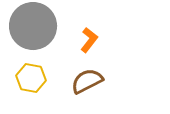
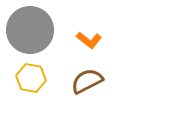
gray circle: moved 3 px left, 4 px down
orange L-shape: rotated 90 degrees clockwise
